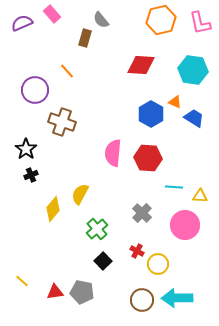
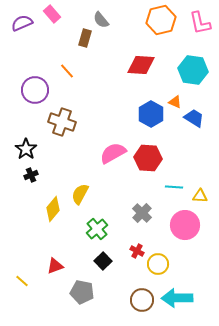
pink semicircle: rotated 56 degrees clockwise
red triangle: moved 26 px up; rotated 12 degrees counterclockwise
